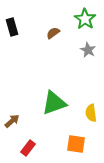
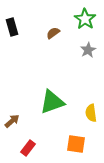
gray star: rotated 14 degrees clockwise
green triangle: moved 2 px left, 1 px up
